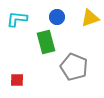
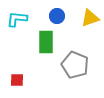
blue circle: moved 1 px up
green rectangle: rotated 15 degrees clockwise
gray pentagon: moved 1 px right, 2 px up
